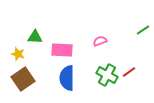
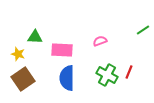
red line: rotated 32 degrees counterclockwise
